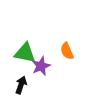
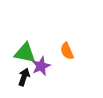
black arrow: moved 3 px right, 8 px up
